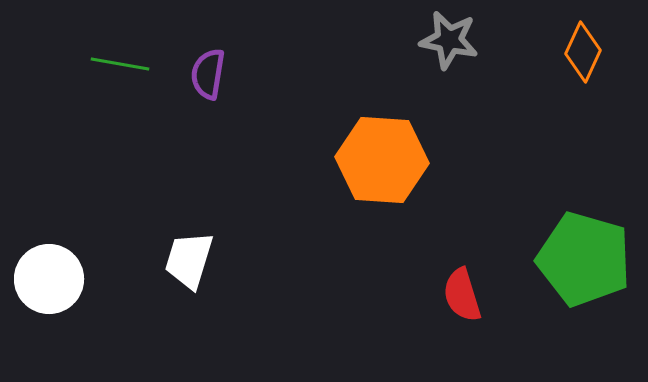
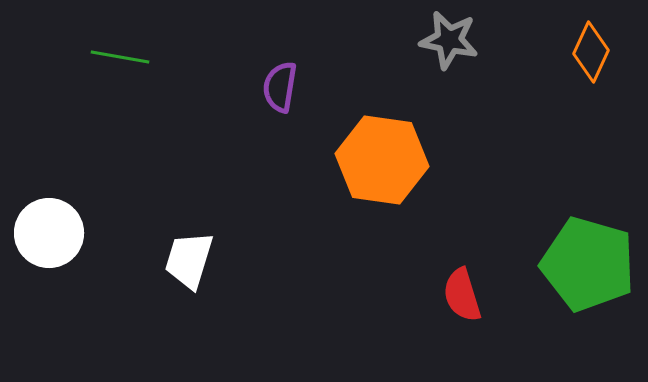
orange diamond: moved 8 px right
green line: moved 7 px up
purple semicircle: moved 72 px right, 13 px down
orange hexagon: rotated 4 degrees clockwise
green pentagon: moved 4 px right, 5 px down
white circle: moved 46 px up
